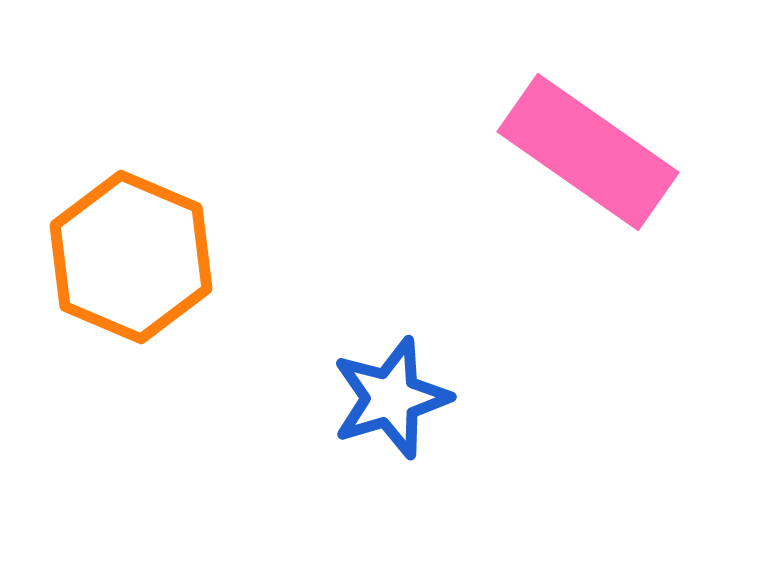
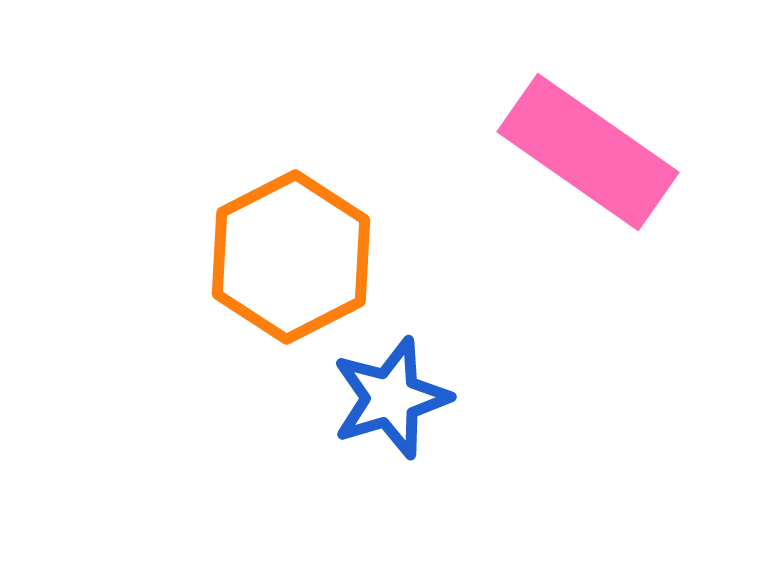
orange hexagon: moved 160 px right; rotated 10 degrees clockwise
